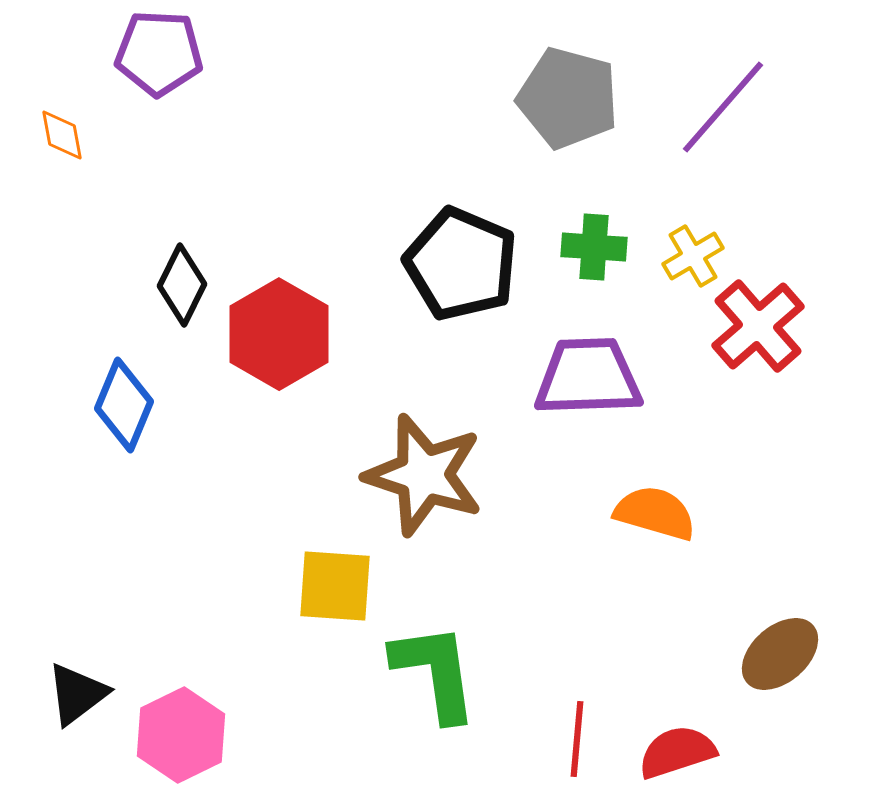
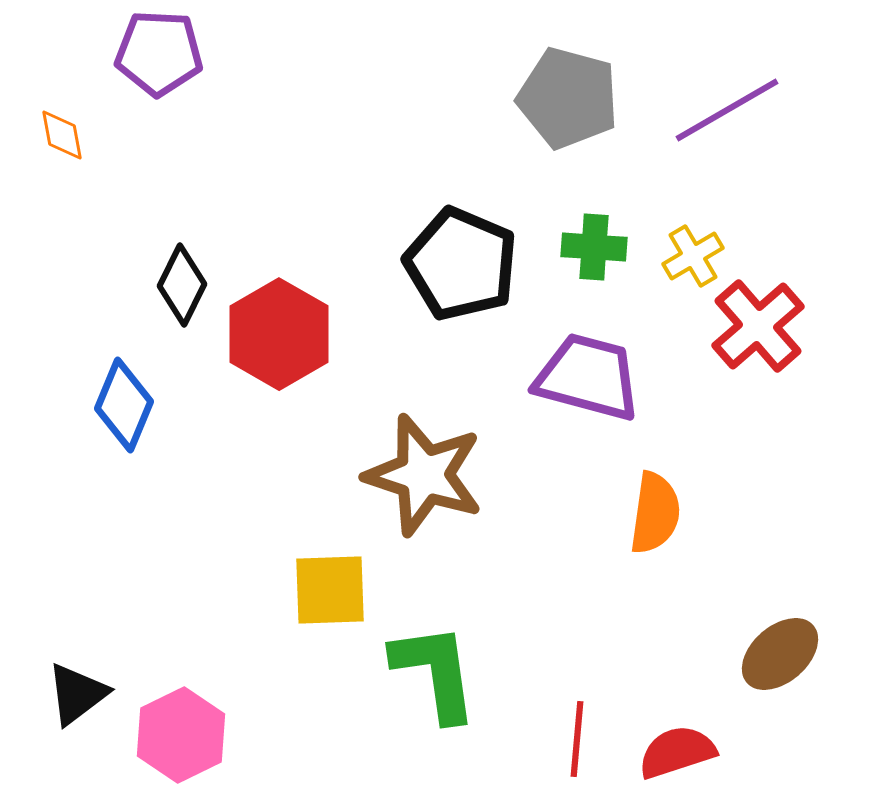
purple line: moved 4 px right, 3 px down; rotated 19 degrees clockwise
purple trapezoid: rotated 17 degrees clockwise
orange semicircle: rotated 82 degrees clockwise
yellow square: moved 5 px left, 4 px down; rotated 6 degrees counterclockwise
